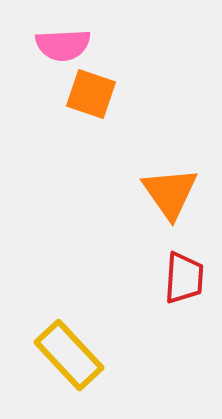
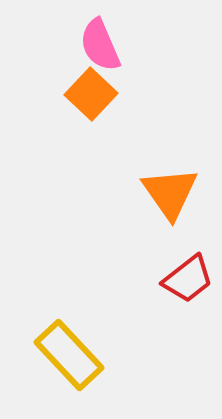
pink semicircle: moved 37 px right; rotated 70 degrees clockwise
orange square: rotated 24 degrees clockwise
red trapezoid: moved 4 px right, 1 px down; rotated 48 degrees clockwise
